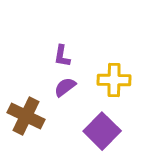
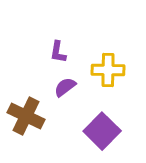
purple L-shape: moved 4 px left, 4 px up
yellow cross: moved 6 px left, 10 px up
